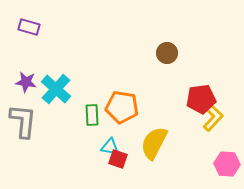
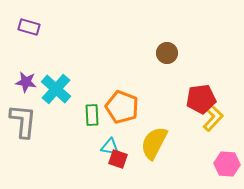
orange pentagon: rotated 12 degrees clockwise
